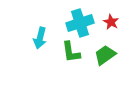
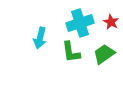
green trapezoid: moved 1 px left, 1 px up
